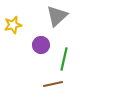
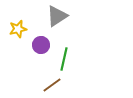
gray triangle: rotated 10 degrees clockwise
yellow star: moved 5 px right, 4 px down
brown line: moved 1 px left, 1 px down; rotated 24 degrees counterclockwise
